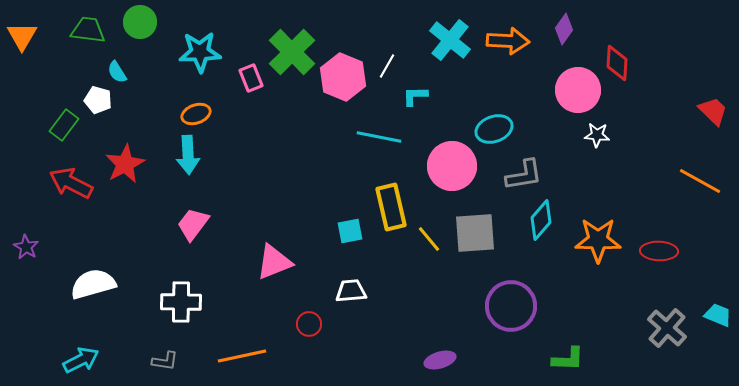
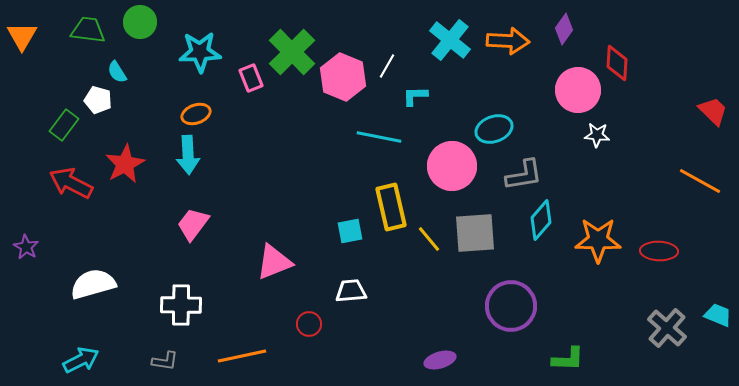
white cross at (181, 302): moved 3 px down
